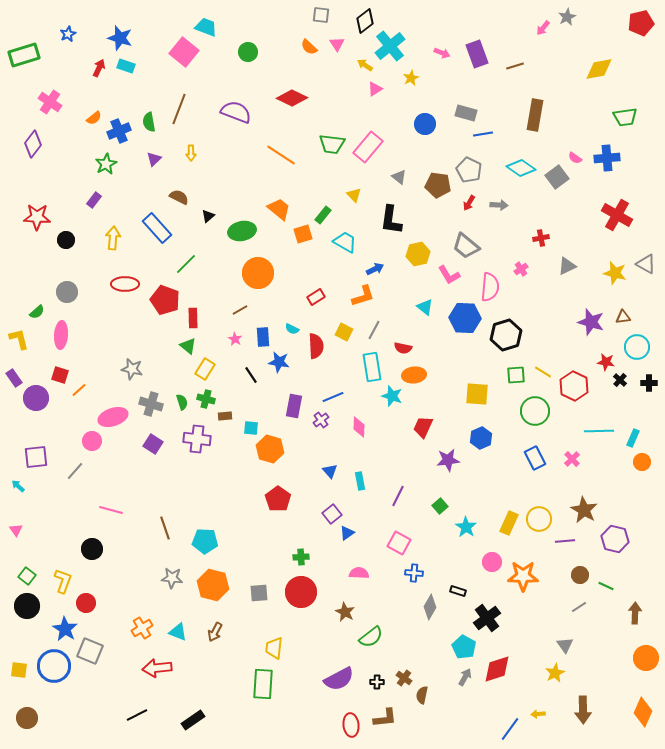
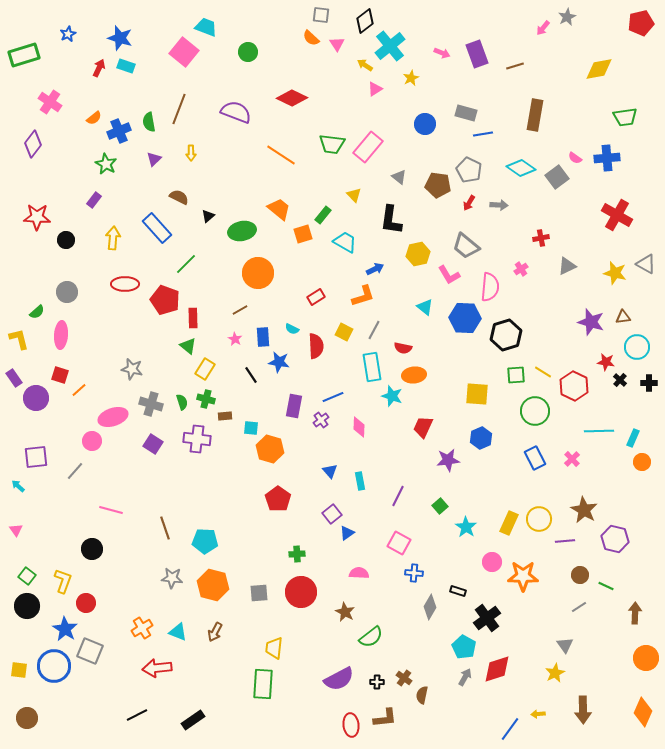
orange semicircle at (309, 47): moved 2 px right, 9 px up
green star at (106, 164): rotated 15 degrees counterclockwise
green cross at (301, 557): moved 4 px left, 3 px up
